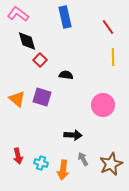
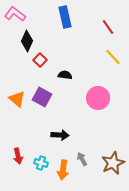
pink L-shape: moved 3 px left
black diamond: rotated 40 degrees clockwise
yellow line: rotated 42 degrees counterclockwise
black semicircle: moved 1 px left
purple square: rotated 12 degrees clockwise
pink circle: moved 5 px left, 7 px up
black arrow: moved 13 px left
gray arrow: moved 1 px left
brown star: moved 2 px right, 1 px up
